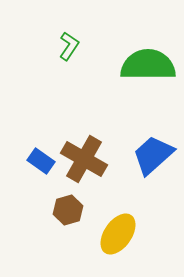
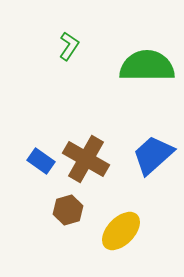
green semicircle: moved 1 px left, 1 px down
brown cross: moved 2 px right
yellow ellipse: moved 3 px right, 3 px up; rotated 9 degrees clockwise
